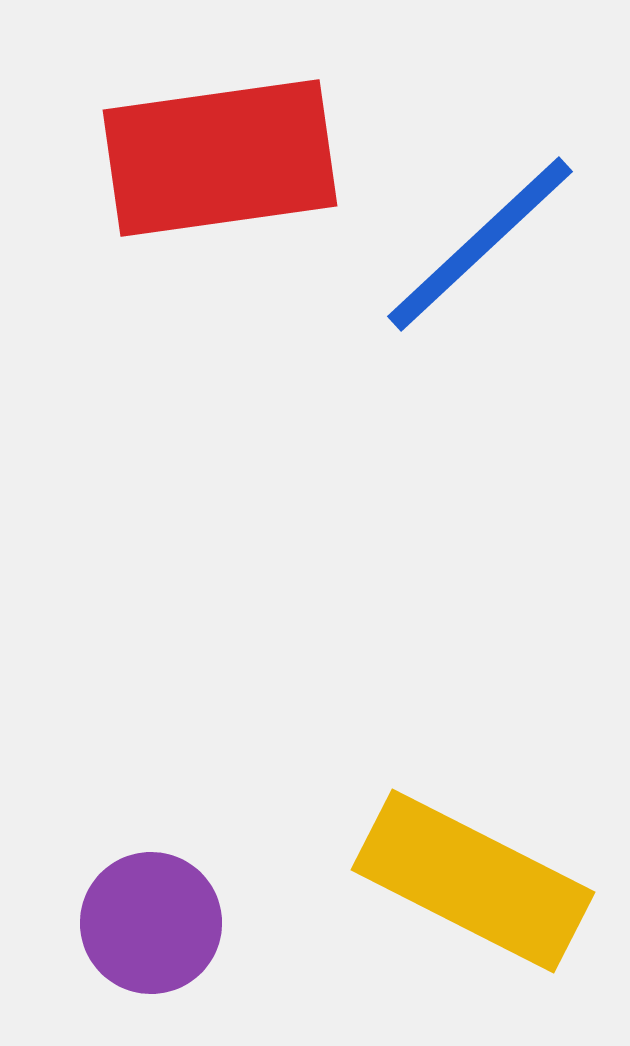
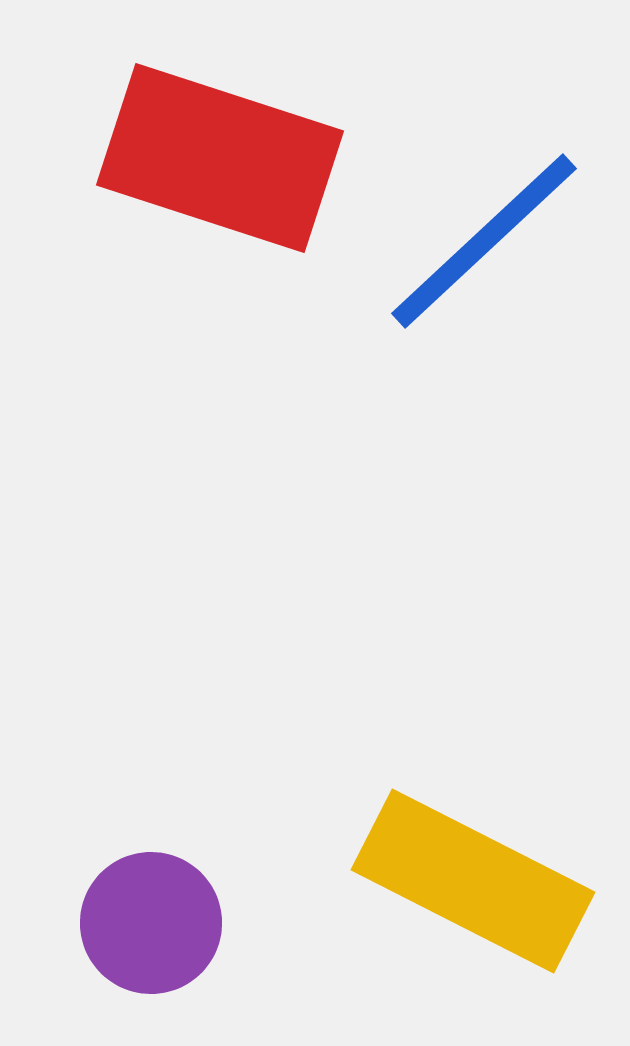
red rectangle: rotated 26 degrees clockwise
blue line: moved 4 px right, 3 px up
